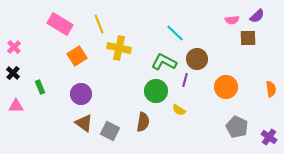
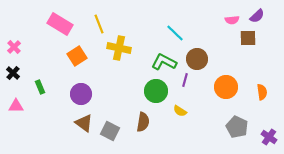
orange semicircle: moved 9 px left, 3 px down
yellow semicircle: moved 1 px right, 1 px down
